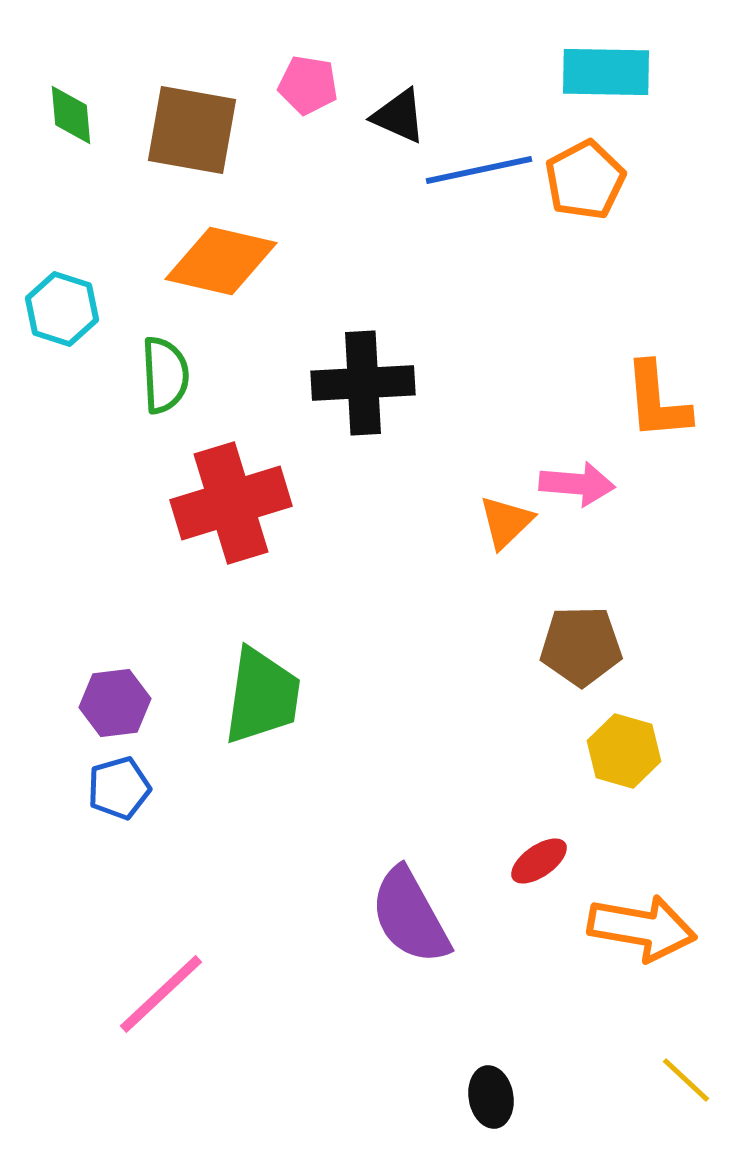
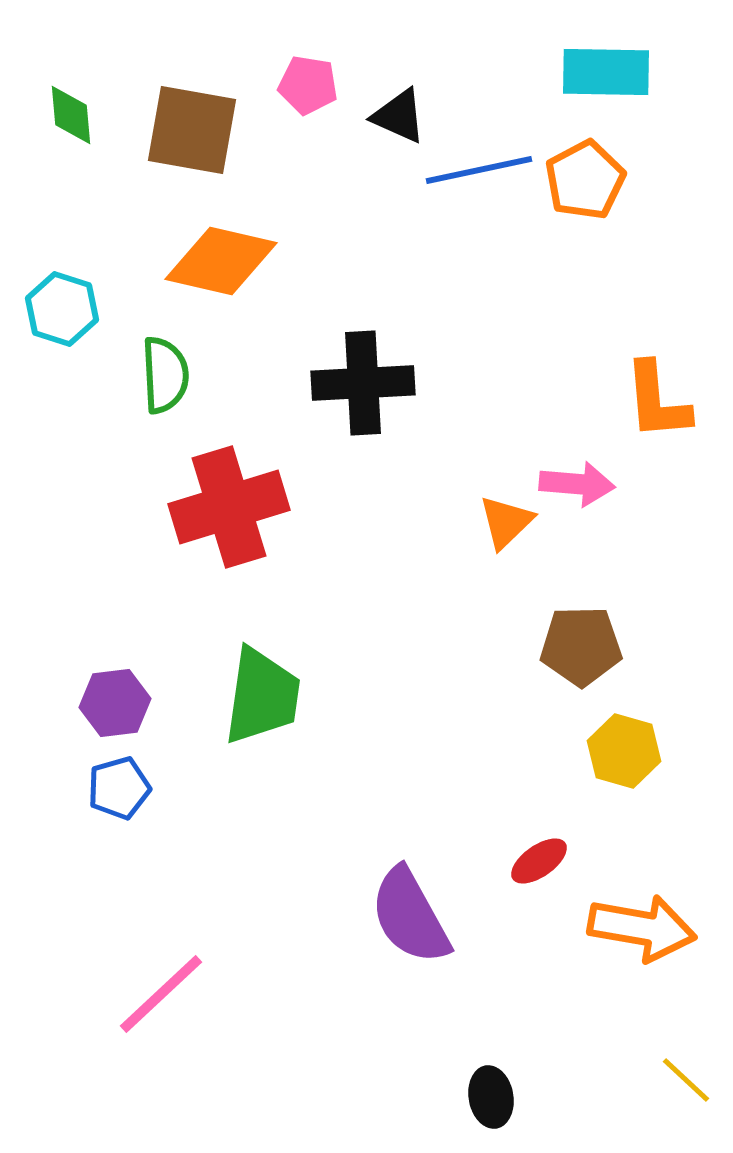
red cross: moved 2 px left, 4 px down
